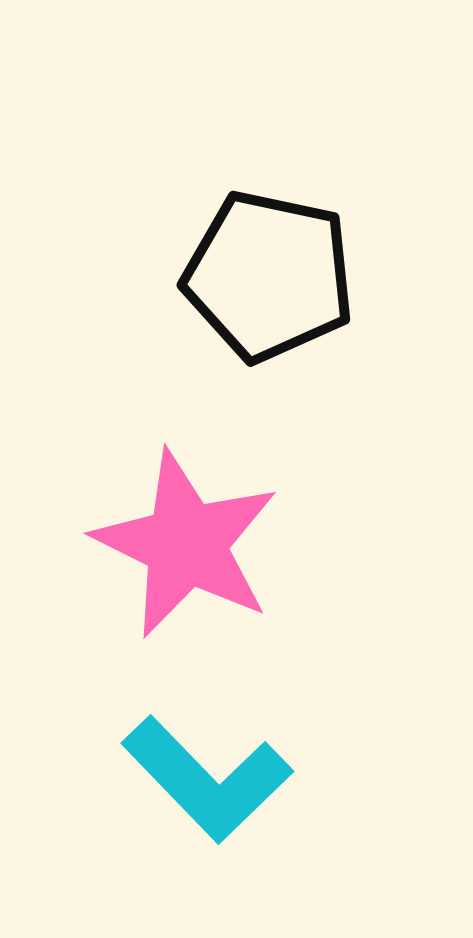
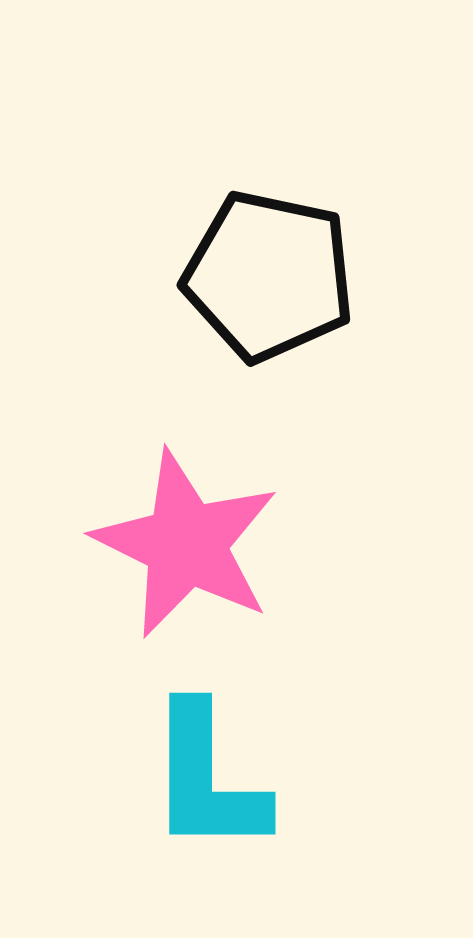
cyan L-shape: rotated 44 degrees clockwise
